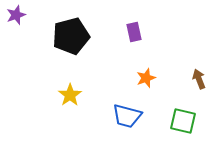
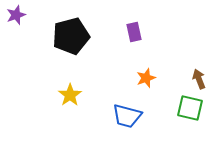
green square: moved 7 px right, 13 px up
